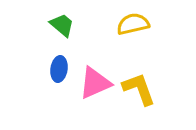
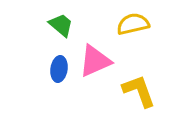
green trapezoid: moved 1 px left
pink triangle: moved 22 px up
yellow L-shape: moved 2 px down
